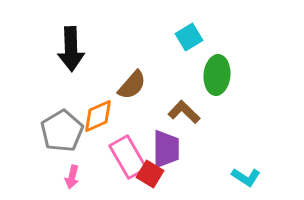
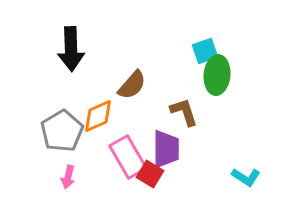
cyan square: moved 16 px right, 14 px down; rotated 12 degrees clockwise
brown L-shape: rotated 28 degrees clockwise
pink arrow: moved 4 px left
